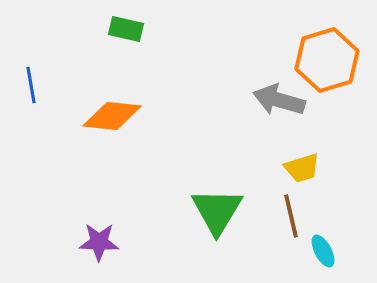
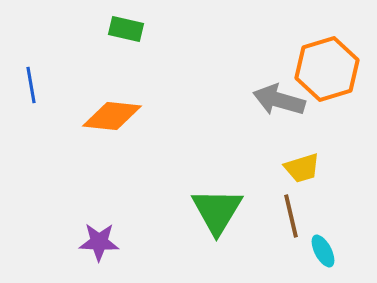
orange hexagon: moved 9 px down
